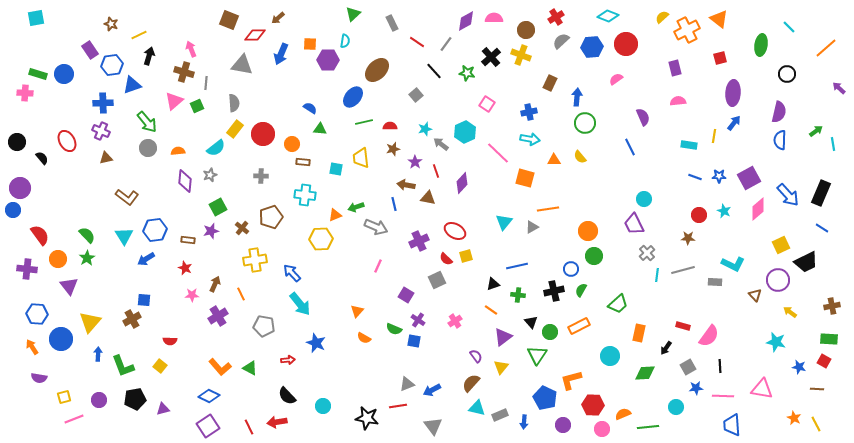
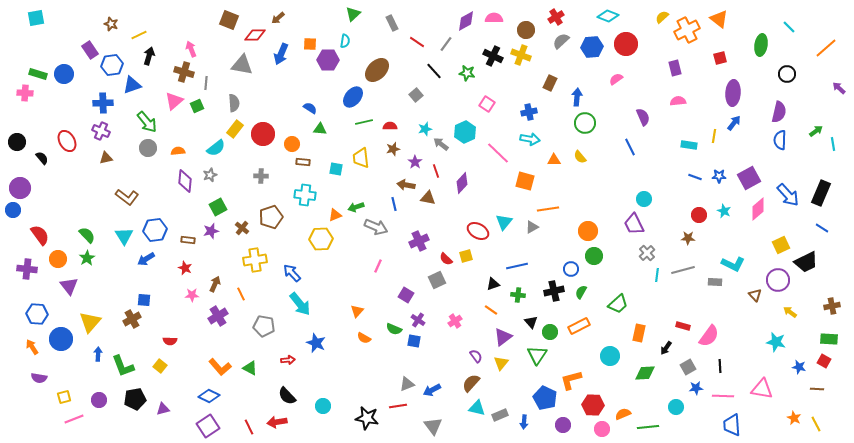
black cross at (491, 57): moved 2 px right, 1 px up; rotated 24 degrees counterclockwise
orange square at (525, 178): moved 3 px down
red ellipse at (455, 231): moved 23 px right
green semicircle at (581, 290): moved 2 px down
yellow triangle at (501, 367): moved 4 px up
